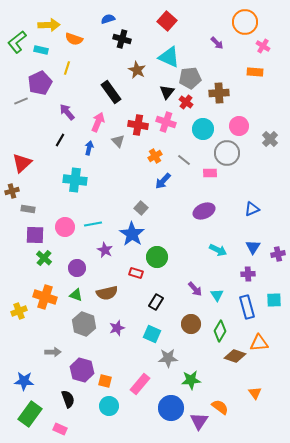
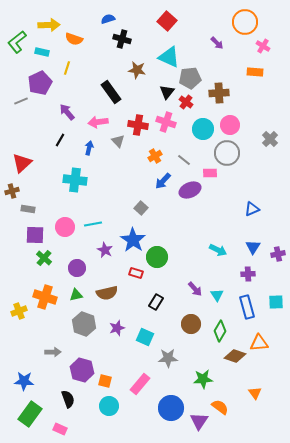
cyan rectangle at (41, 50): moved 1 px right, 2 px down
brown star at (137, 70): rotated 18 degrees counterclockwise
pink arrow at (98, 122): rotated 120 degrees counterclockwise
pink circle at (239, 126): moved 9 px left, 1 px up
purple ellipse at (204, 211): moved 14 px left, 21 px up
blue star at (132, 234): moved 1 px right, 6 px down
green triangle at (76, 295): rotated 32 degrees counterclockwise
cyan square at (274, 300): moved 2 px right, 2 px down
cyan square at (152, 334): moved 7 px left, 3 px down
green star at (191, 380): moved 12 px right, 1 px up
